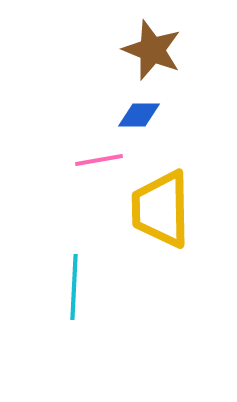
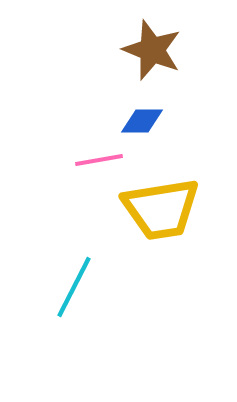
blue diamond: moved 3 px right, 6 px down
yellow trapezoid: rotated 98 degrees counterclockwise
cyan line: rotated 24 degrees clockwise
